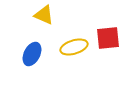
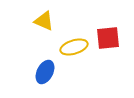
yellow triangle: moved 6 px down
blue ellipse: moved 13 px right, 18 px down
